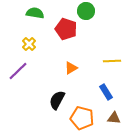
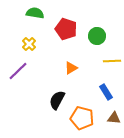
green circle: moved 11 px right, 25 px down
